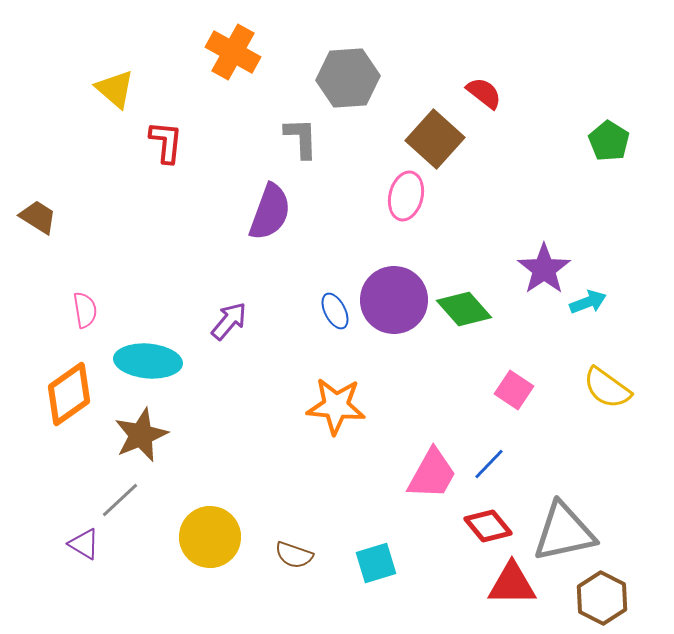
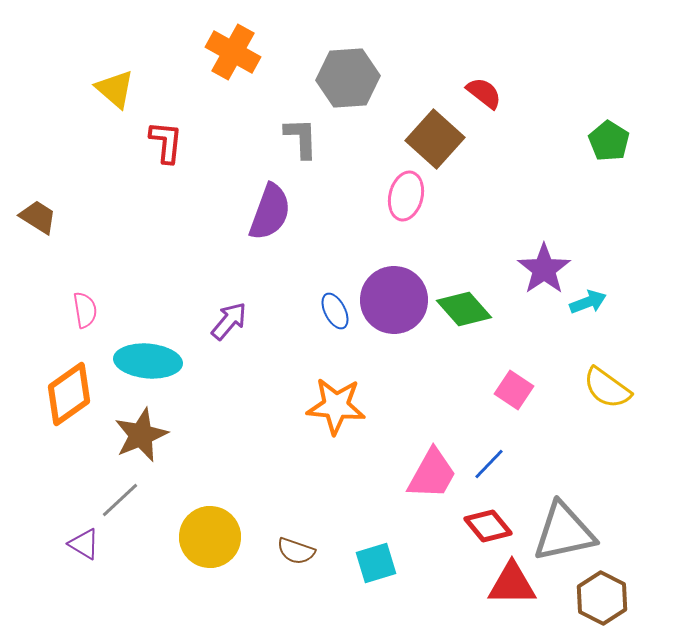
brown semicircle: moved 2 px right, 4 px up
